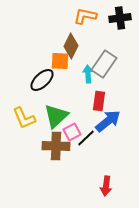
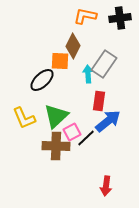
brown diamond: moved 2 px right
